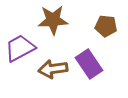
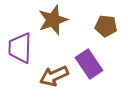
brown star: rotated 16 degrees counterclockwise
purple trapezoid: rotated 60 degrees counterclockwise
brown arrow: moved 1 px right, 7 px down; rotated 16 degrees counterclockwise
